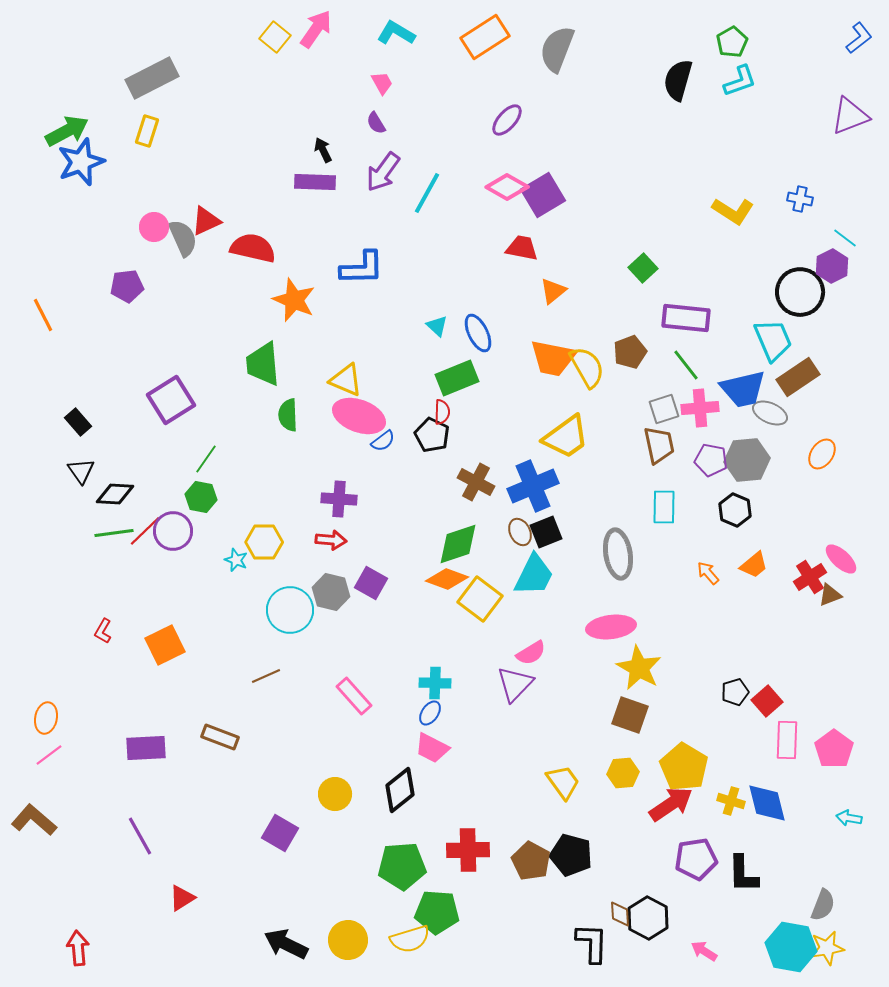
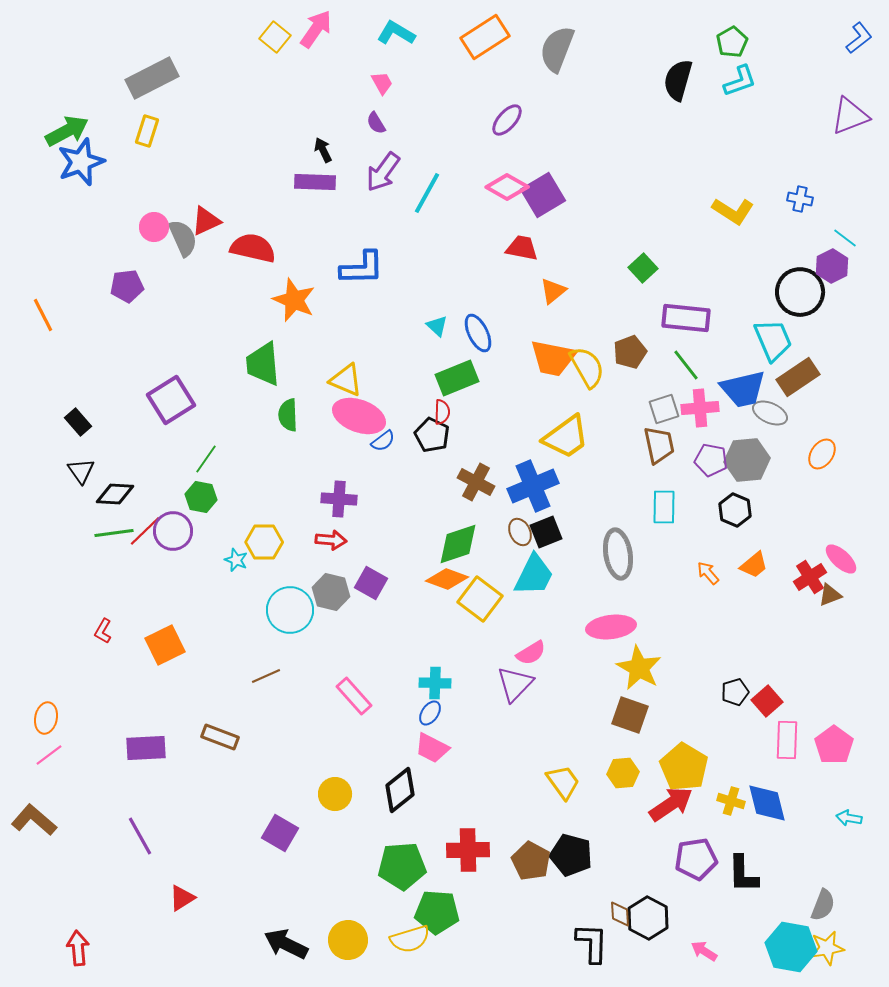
pink pentagon at (834, 749): moved 4 px up
